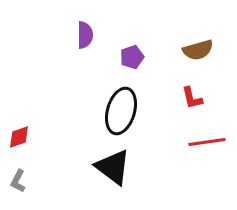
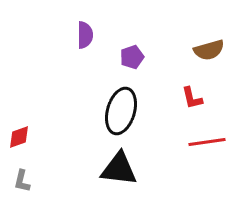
brown semicircle: moved 11 px right
black triangle: moved 6 px right, 2 px down; rotated 30 degrees counterclockwise
gray L-shape: moved 4 px right; rotated 15 degrees counterclockwise
